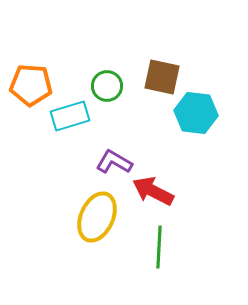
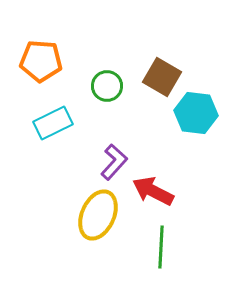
brown square: rotated 18 degrees clockwise
orange pentagon: moved 10 px right, 24 px up
cyan rectangle: moved 17 px left, 7 px down; rotated 9 degrees counterclockwise
purple L-shape: rotated 102 degrees clockwise
yellow ellipse: moved 1 px right, 2 px up
green line: moved 2 px right
